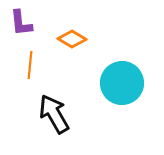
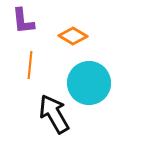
purple L-shape: moved 2 px right, 2 px up
orange diamond: moved 1 px right, 3 px up
cyan circle: moved 33 px left
